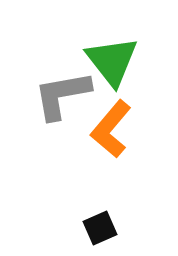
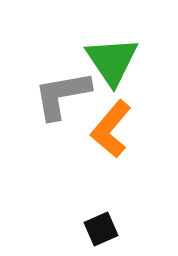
green triangle: rotated 4 degrees clockwise
black square: moved 1 px right, 1 px down
